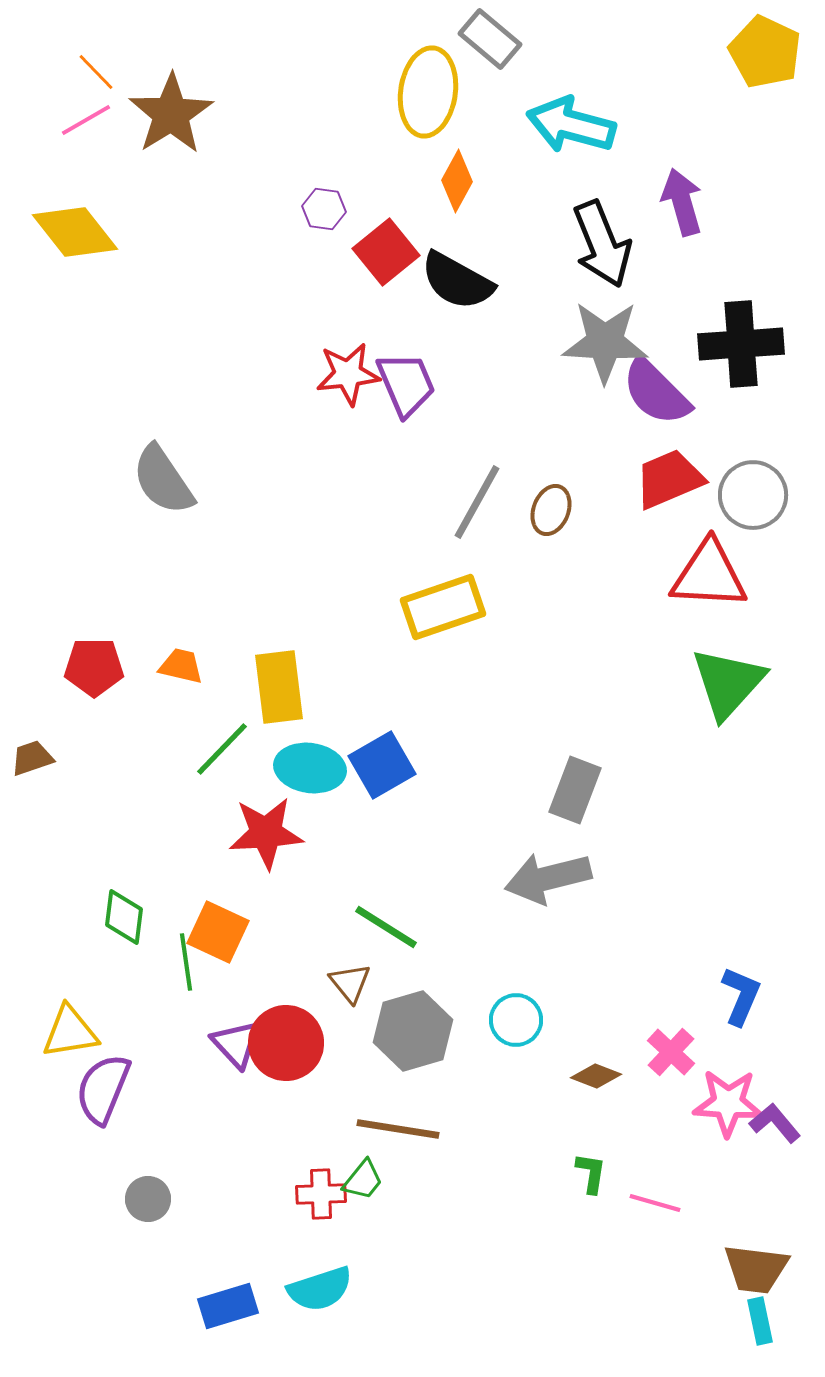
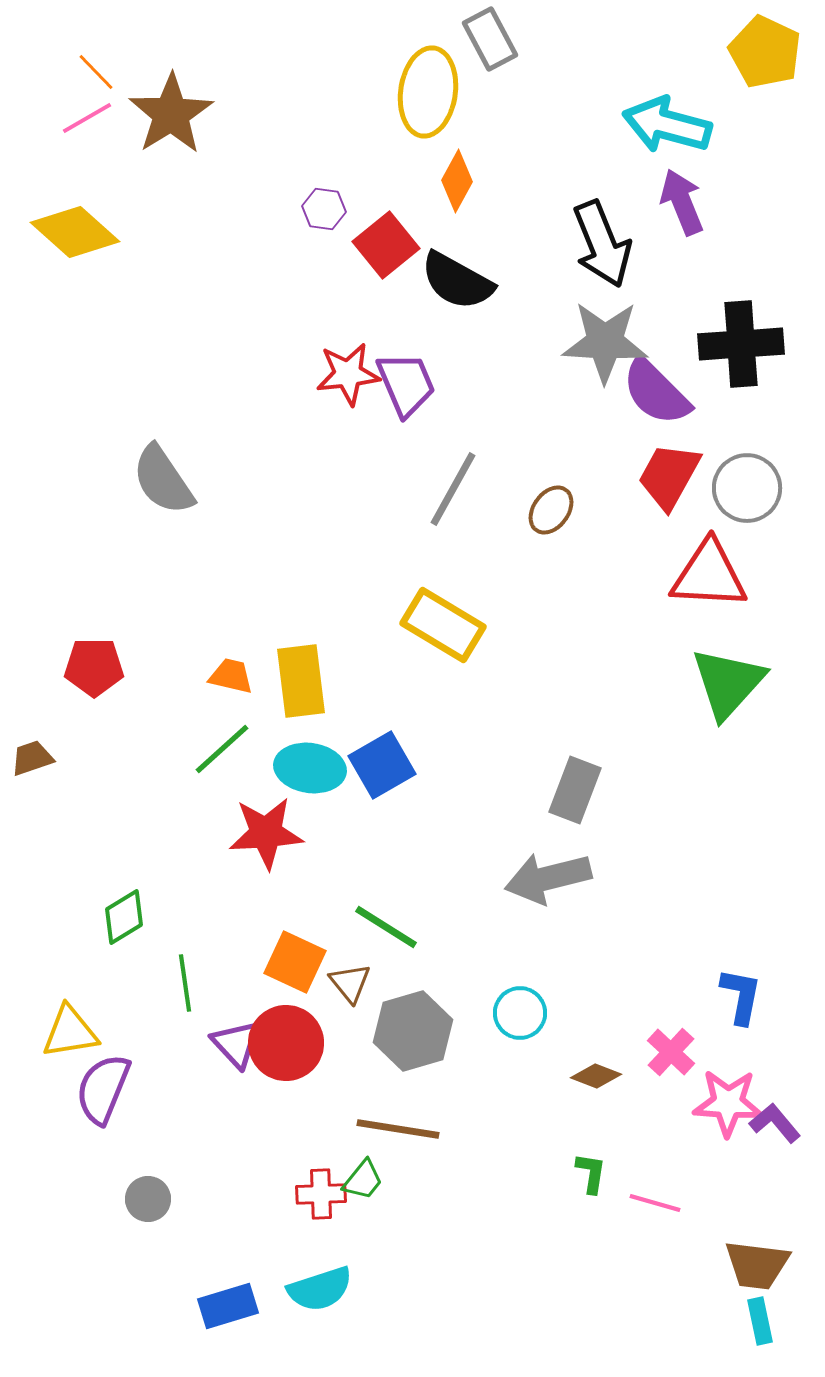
gray rectangle at (490, 39): rotated 22 degrees clockwise
pink line at (86, 120): moved 1 px right, 2 px up
cyan arrow at (571, 125): moved 96 px right
purple arrow at (682, 202): rotated 6 degrees counterclockwise
yellow diamond at (75, 232): rotated 10 degrees counterclockwise
red square at (386, 252): moved 7 px up
red trapezoid at (669, 479): moved 3 px up; rotated 38 degrees counterclockwise
gray circle at (753, 495): moved 6 px left, 7 px up
gray line at (477, 502): moved 24 px left, 13 px up
brown ellipse at (551, 510): rotated 15 degrees clockwise
yellow rectangle at (443, 607): moved 18 px down; rotated 50 degrees clockwise
orange trapezoid at (181, 666): moved 50 px right, 10 px down
yellow rectangle at (279, 687): moved 22 px right, 6 px up
green line at (222, 749): rotated 4 degrees clockwise
green diamond at (124, 917): rotated 52 degrees clockwise
orange square at (218, 932): moved 77 px right, 30 px down
green line at (186, 962): moved 1 px left, 21 px down
blue L-shape at (741, 996): rotated 12 degrees counterclockwise
cyan circle at (516, 1020): moved 4 px right, 7 px up
brown trapezoid at (756, 1269): moved 1 px right, 4 px up
